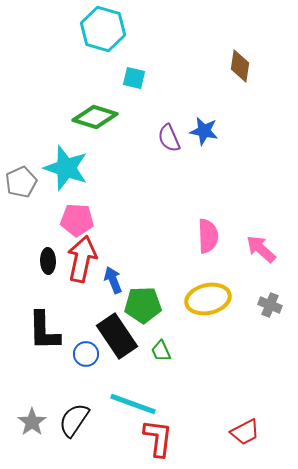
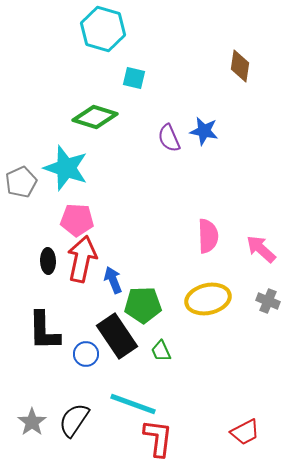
gray cross: moved 2 px left, 4 px up
